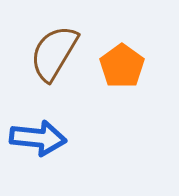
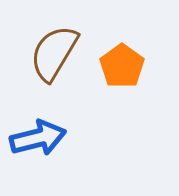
blue arrow: rotated 20 degrees counterclockwise
